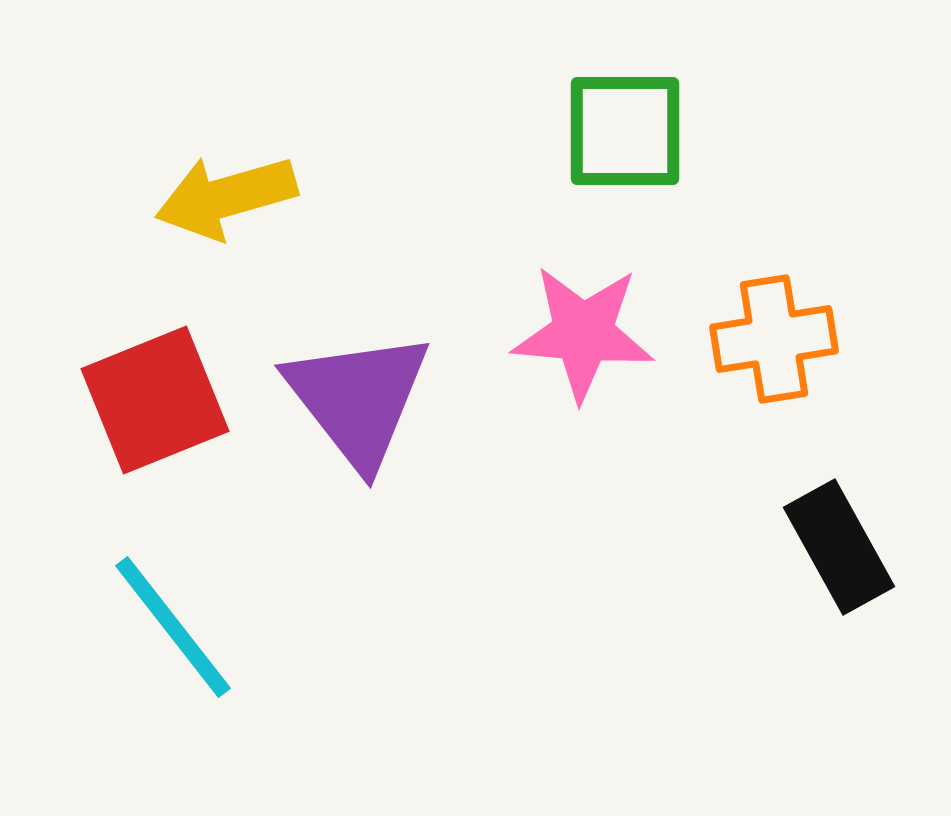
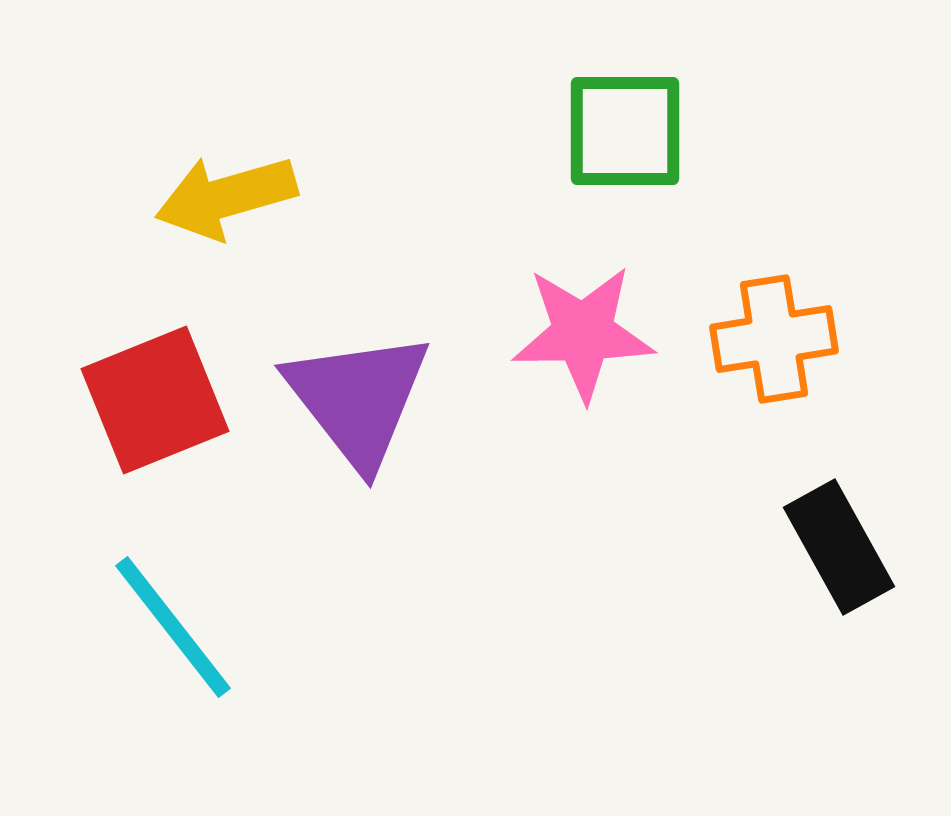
pink star: rotated 6 degrees counterclockwise
